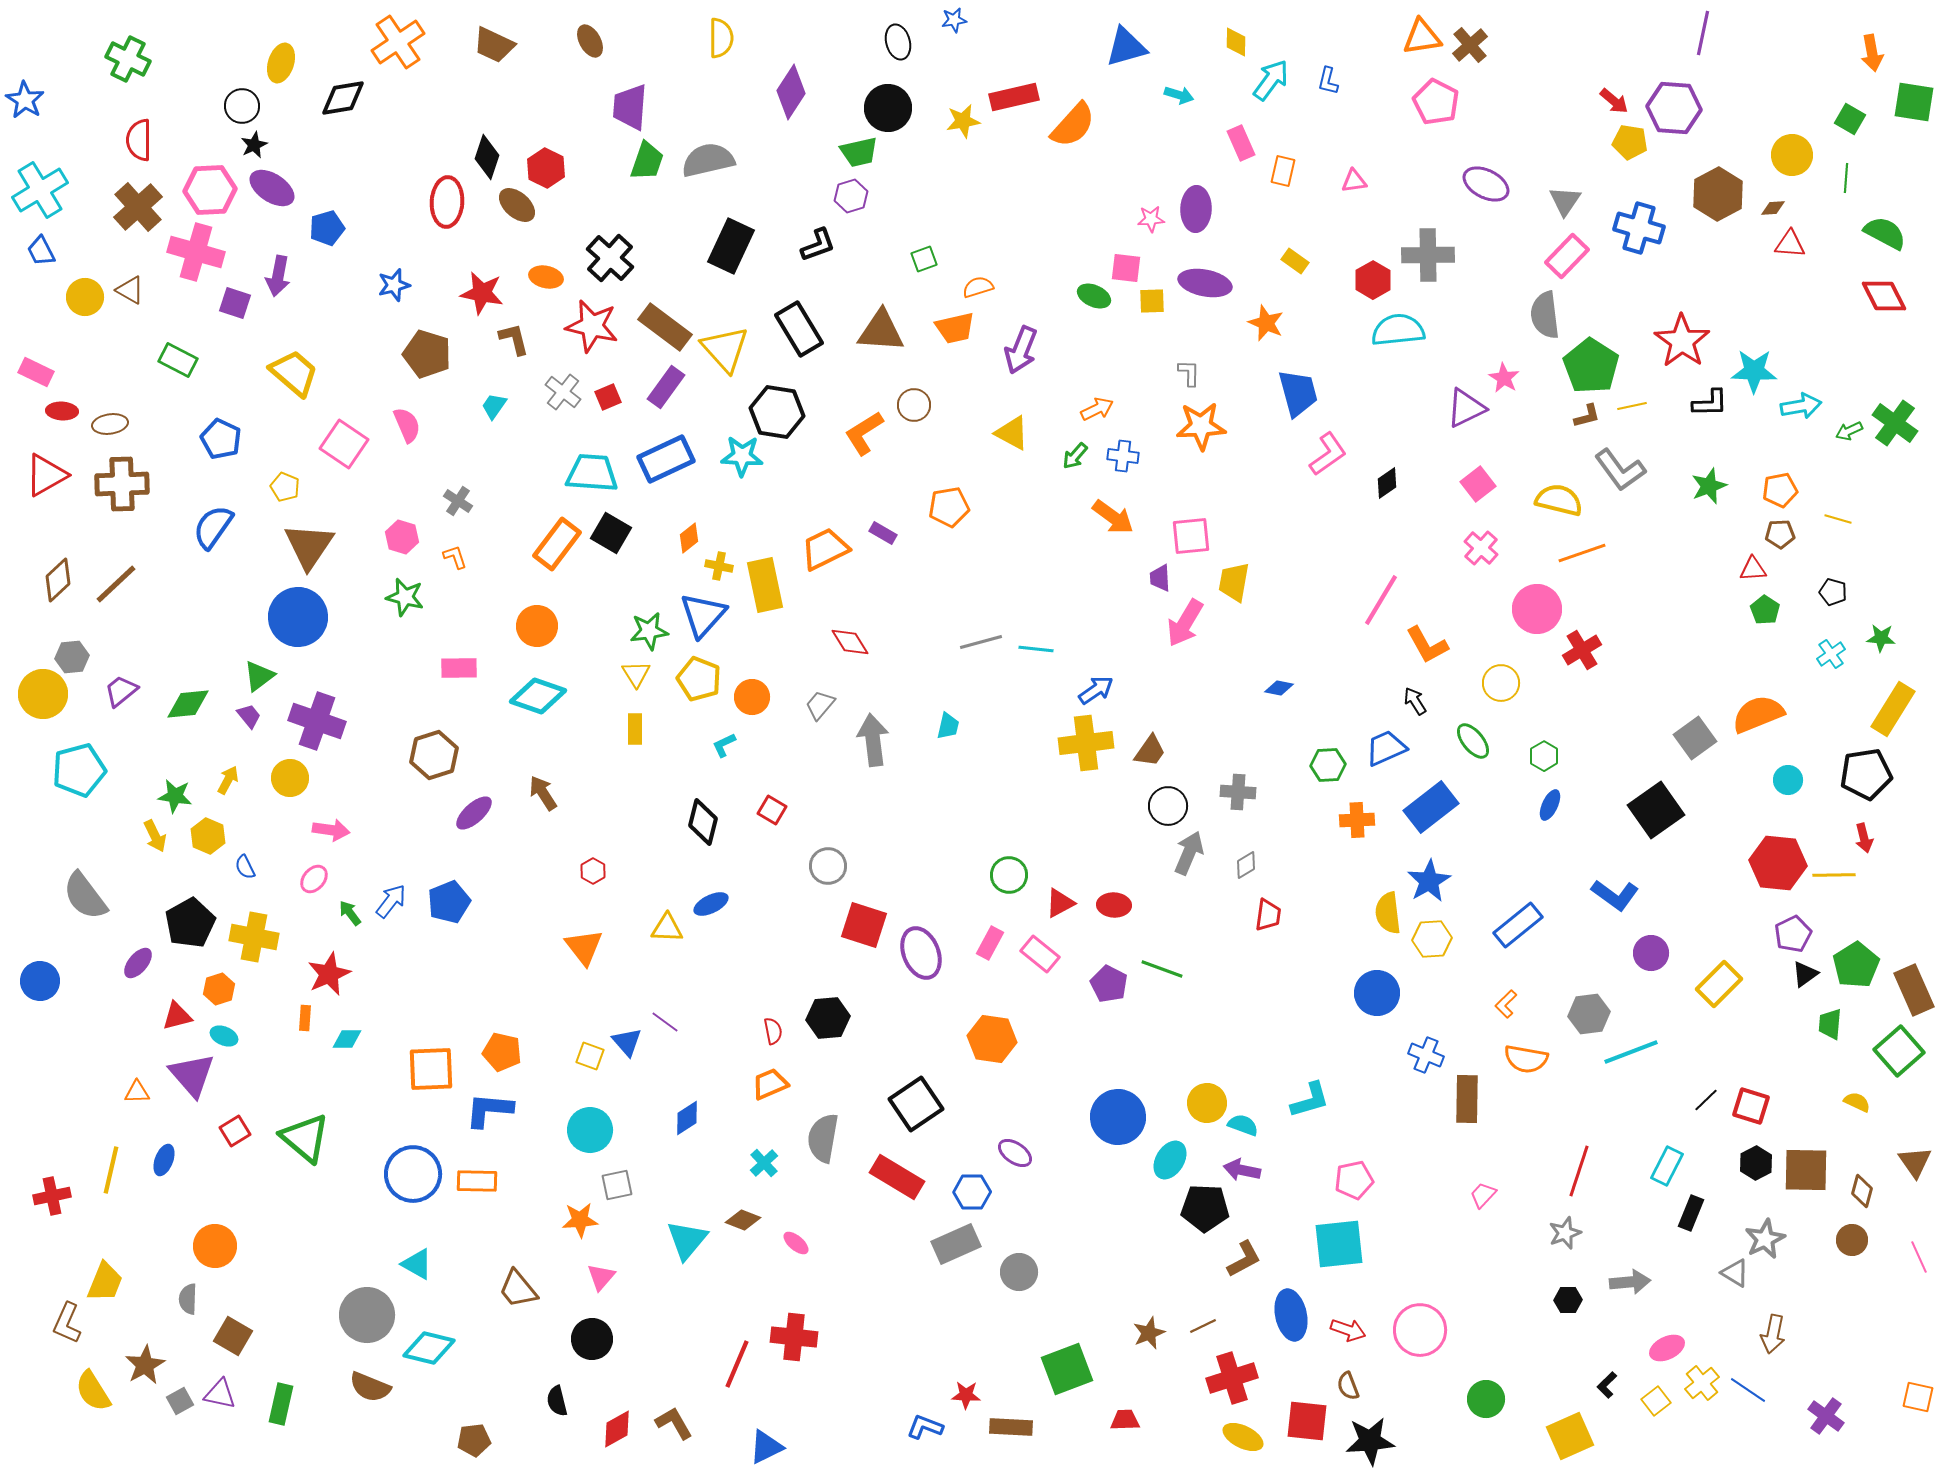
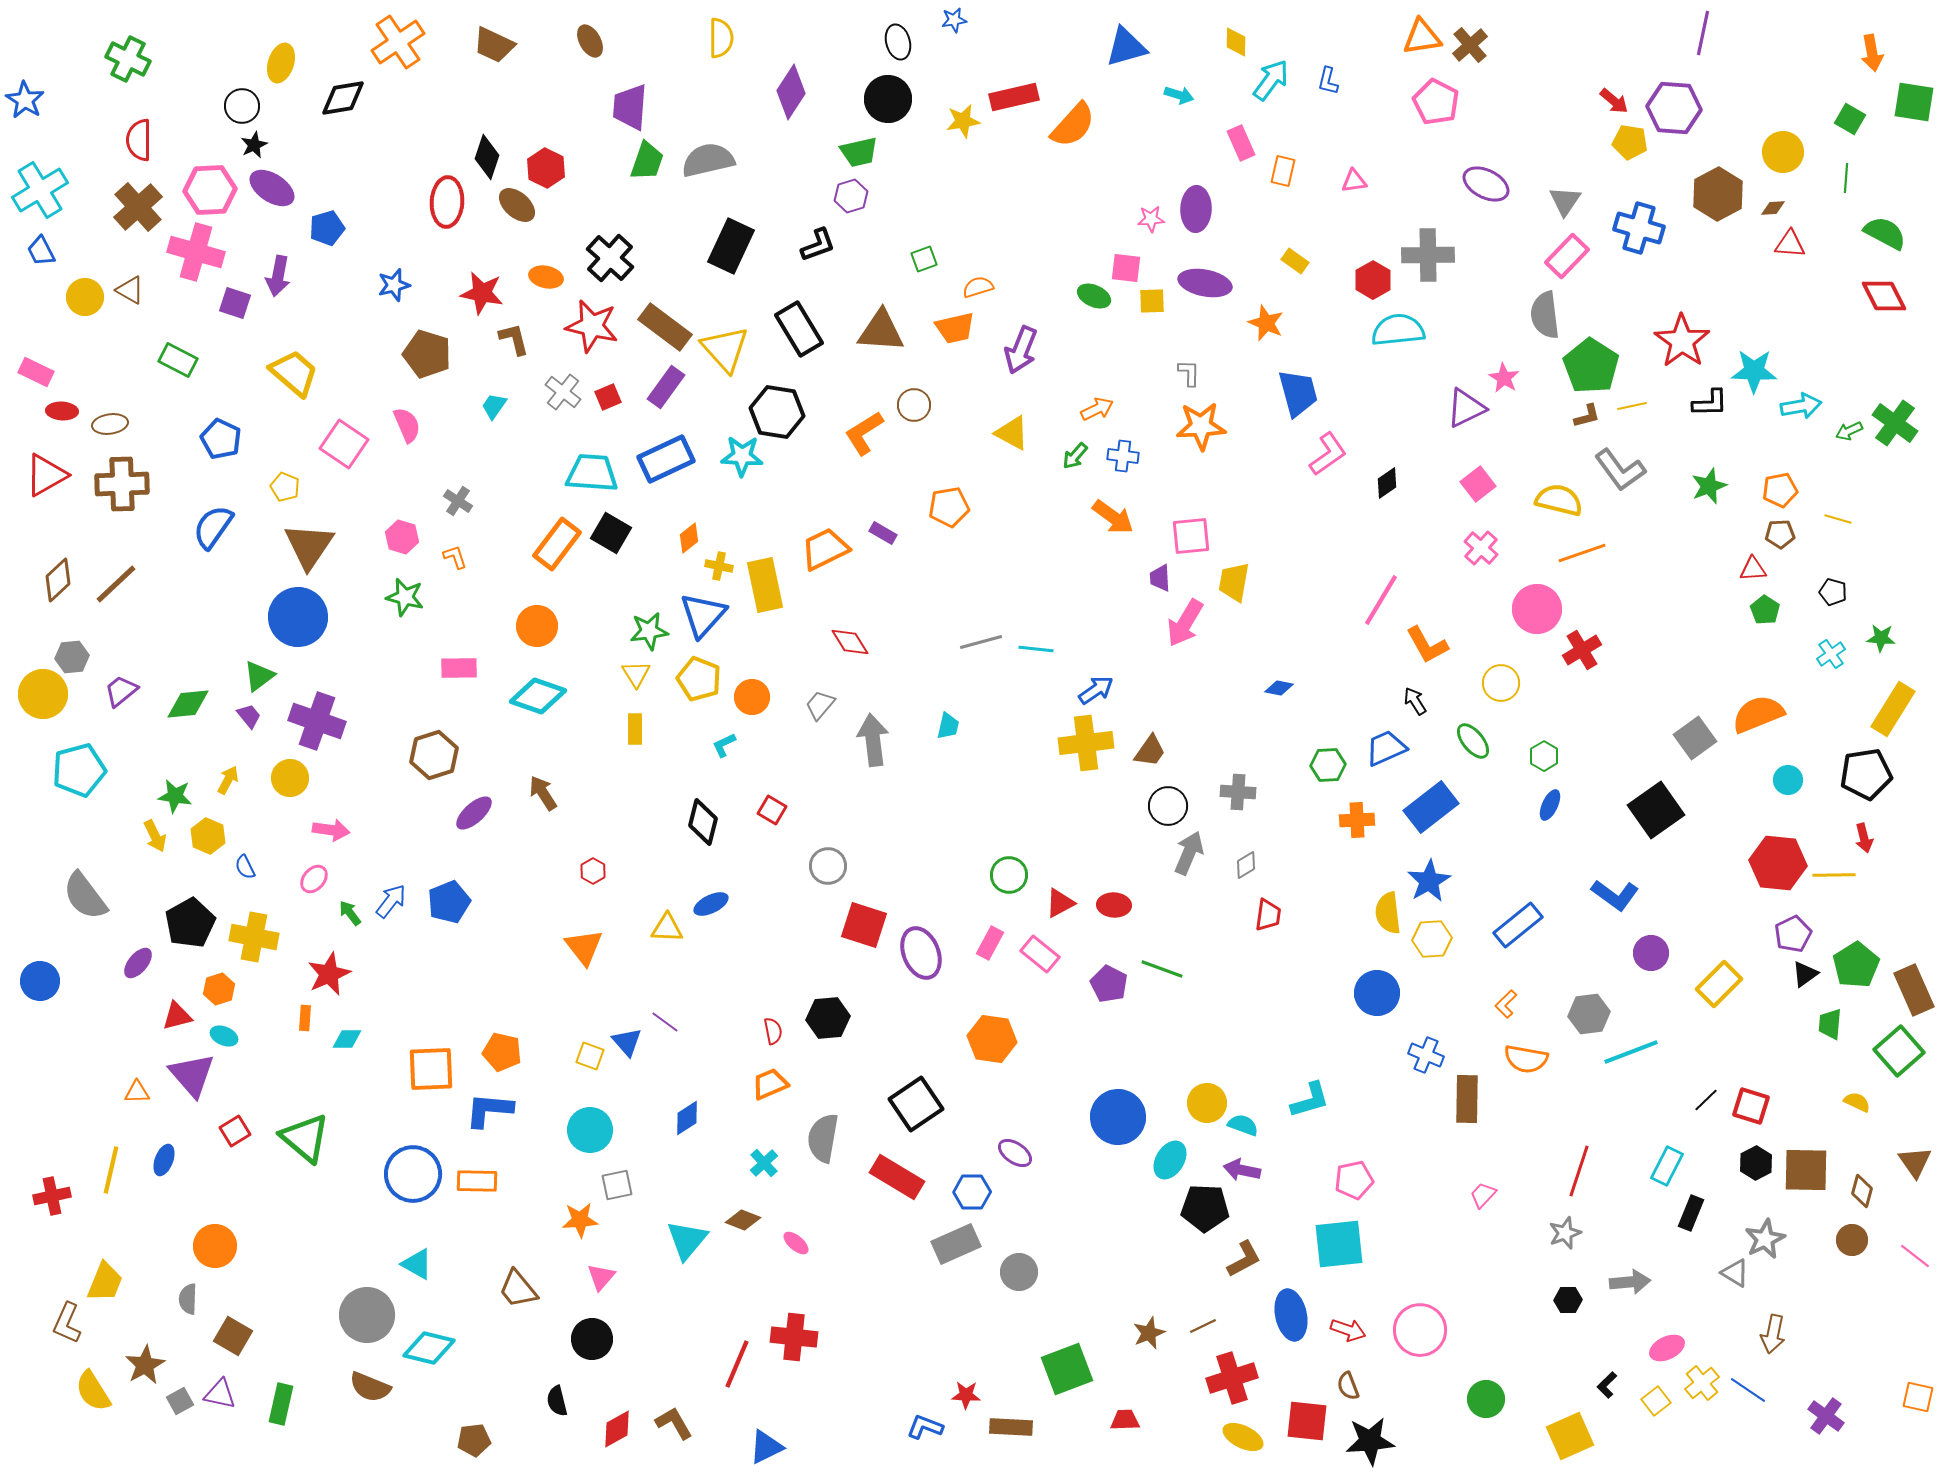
black circle at (888, 108): moved 9 px up
yellow circle at (1792, 155): moved 9 px left, 3 px up
pink line at (1919, 1257): moved 4 px left, 1 px up; rotated 28 degrees counterclockwise
